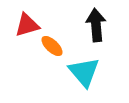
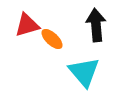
orange ellipse: moved 7 px up
